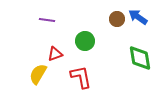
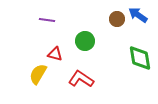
blue arrow: moved 2 px up
red triangle: rotated 35 degrees clockwise
red L-shape: moved 2 px down; rotated 45 degrees counterclockwise
